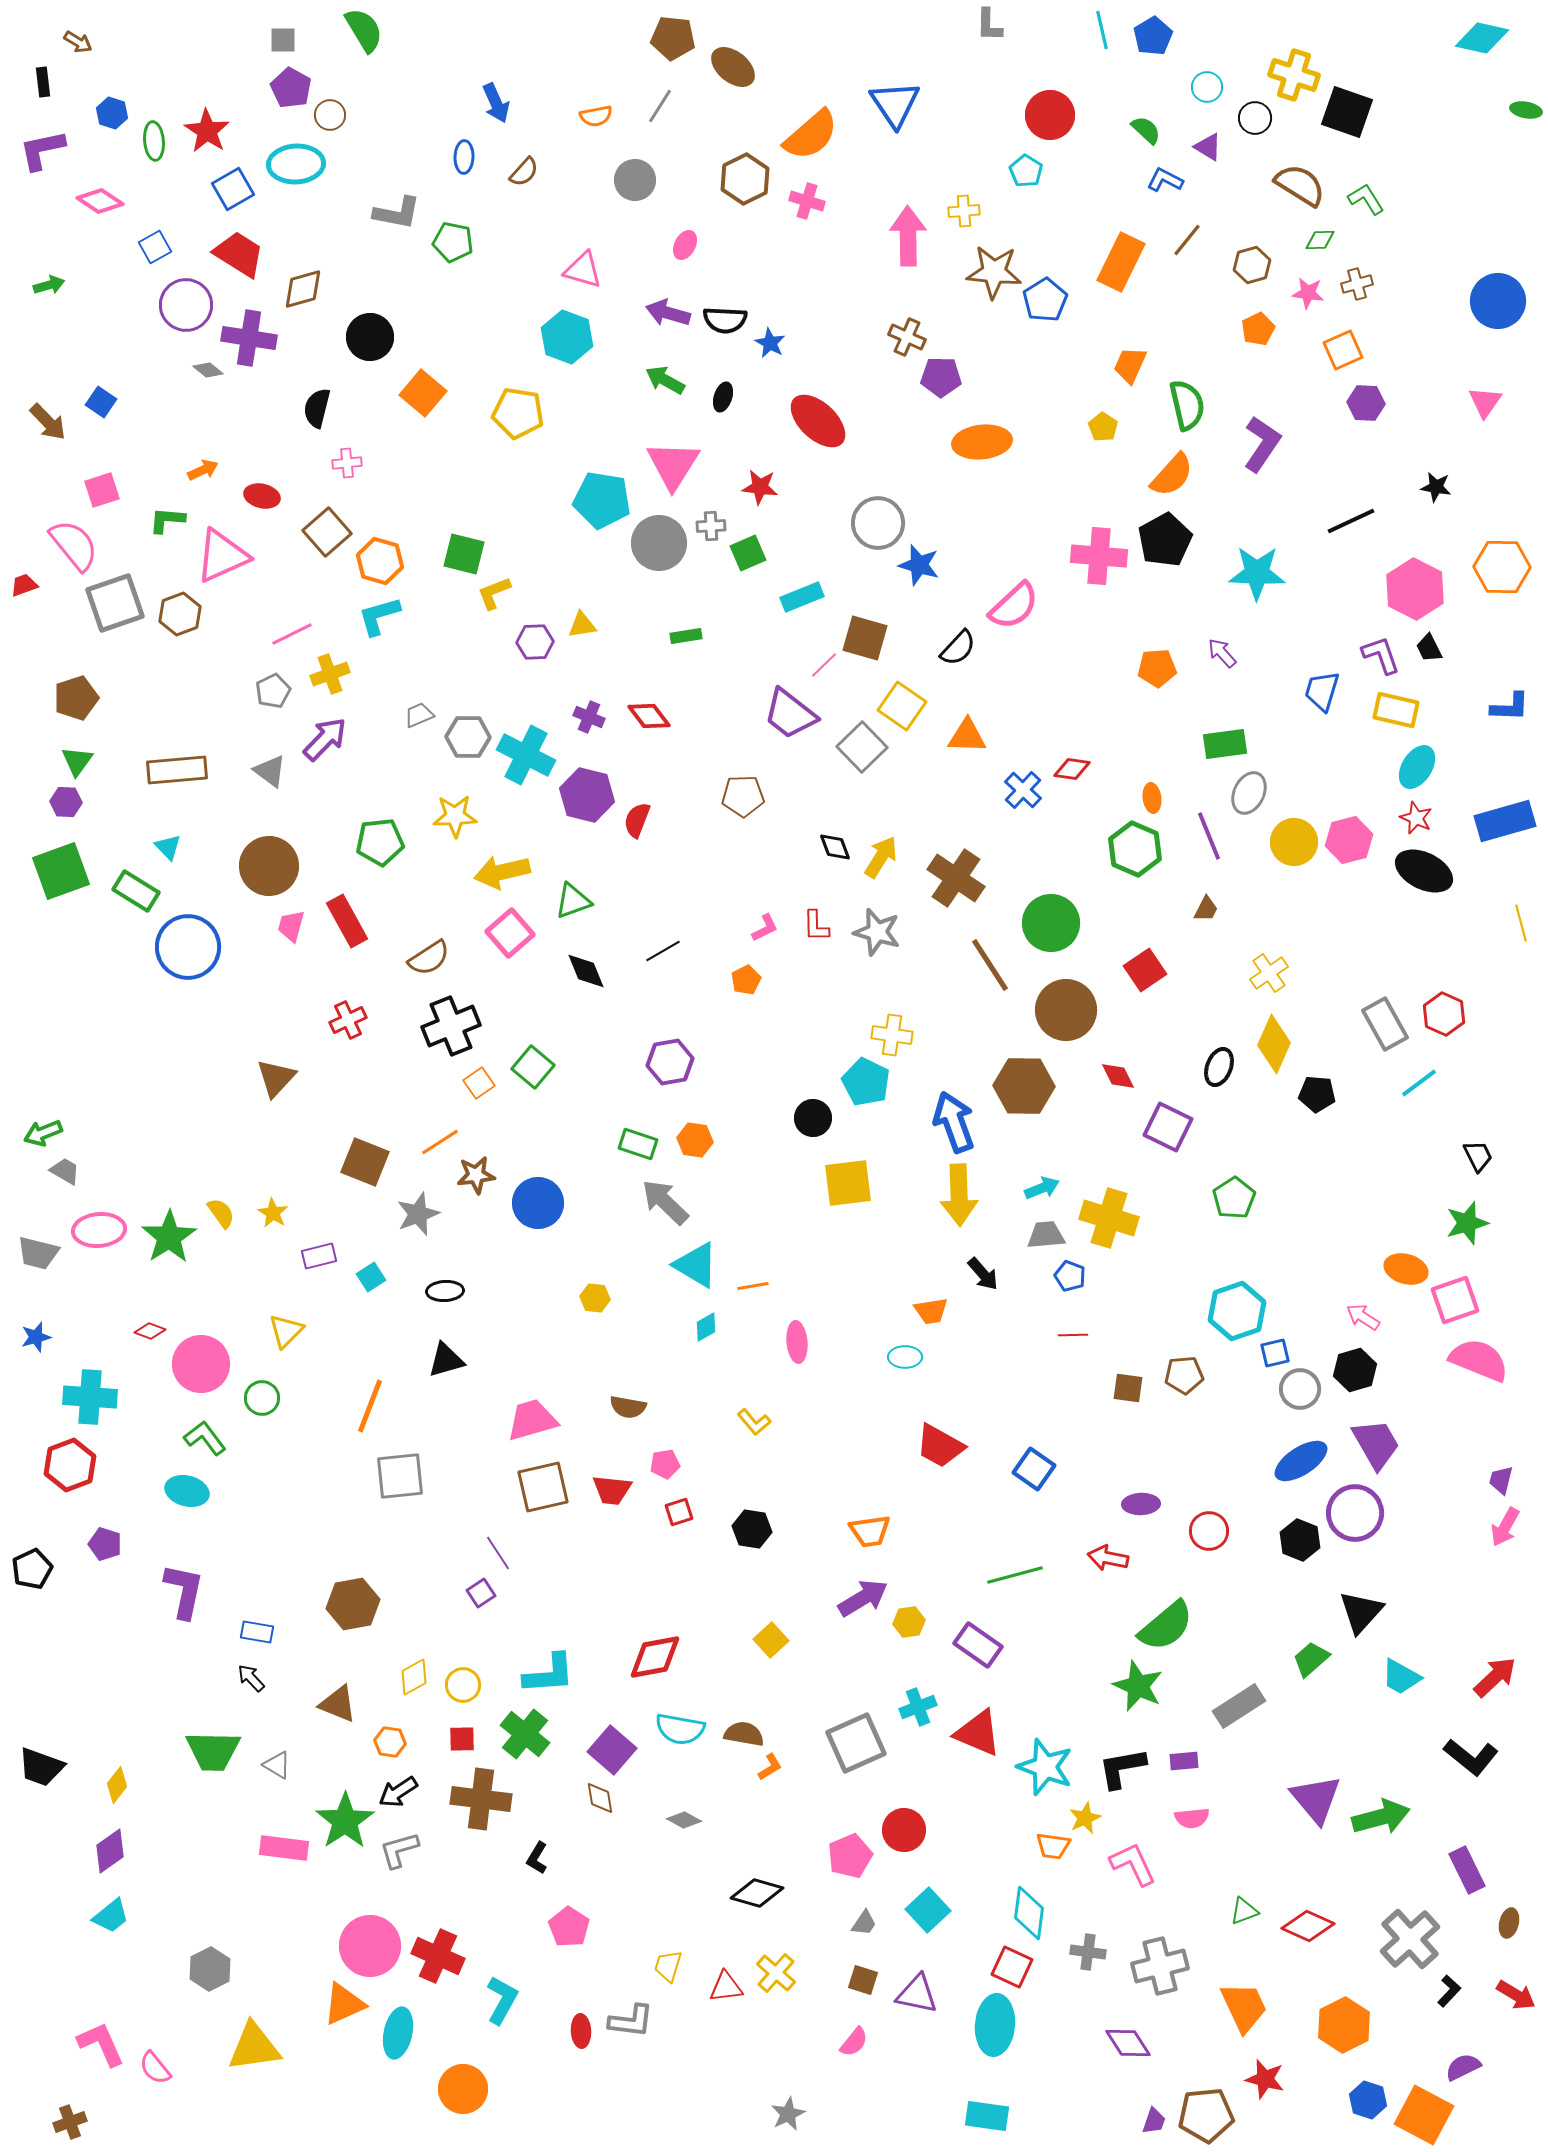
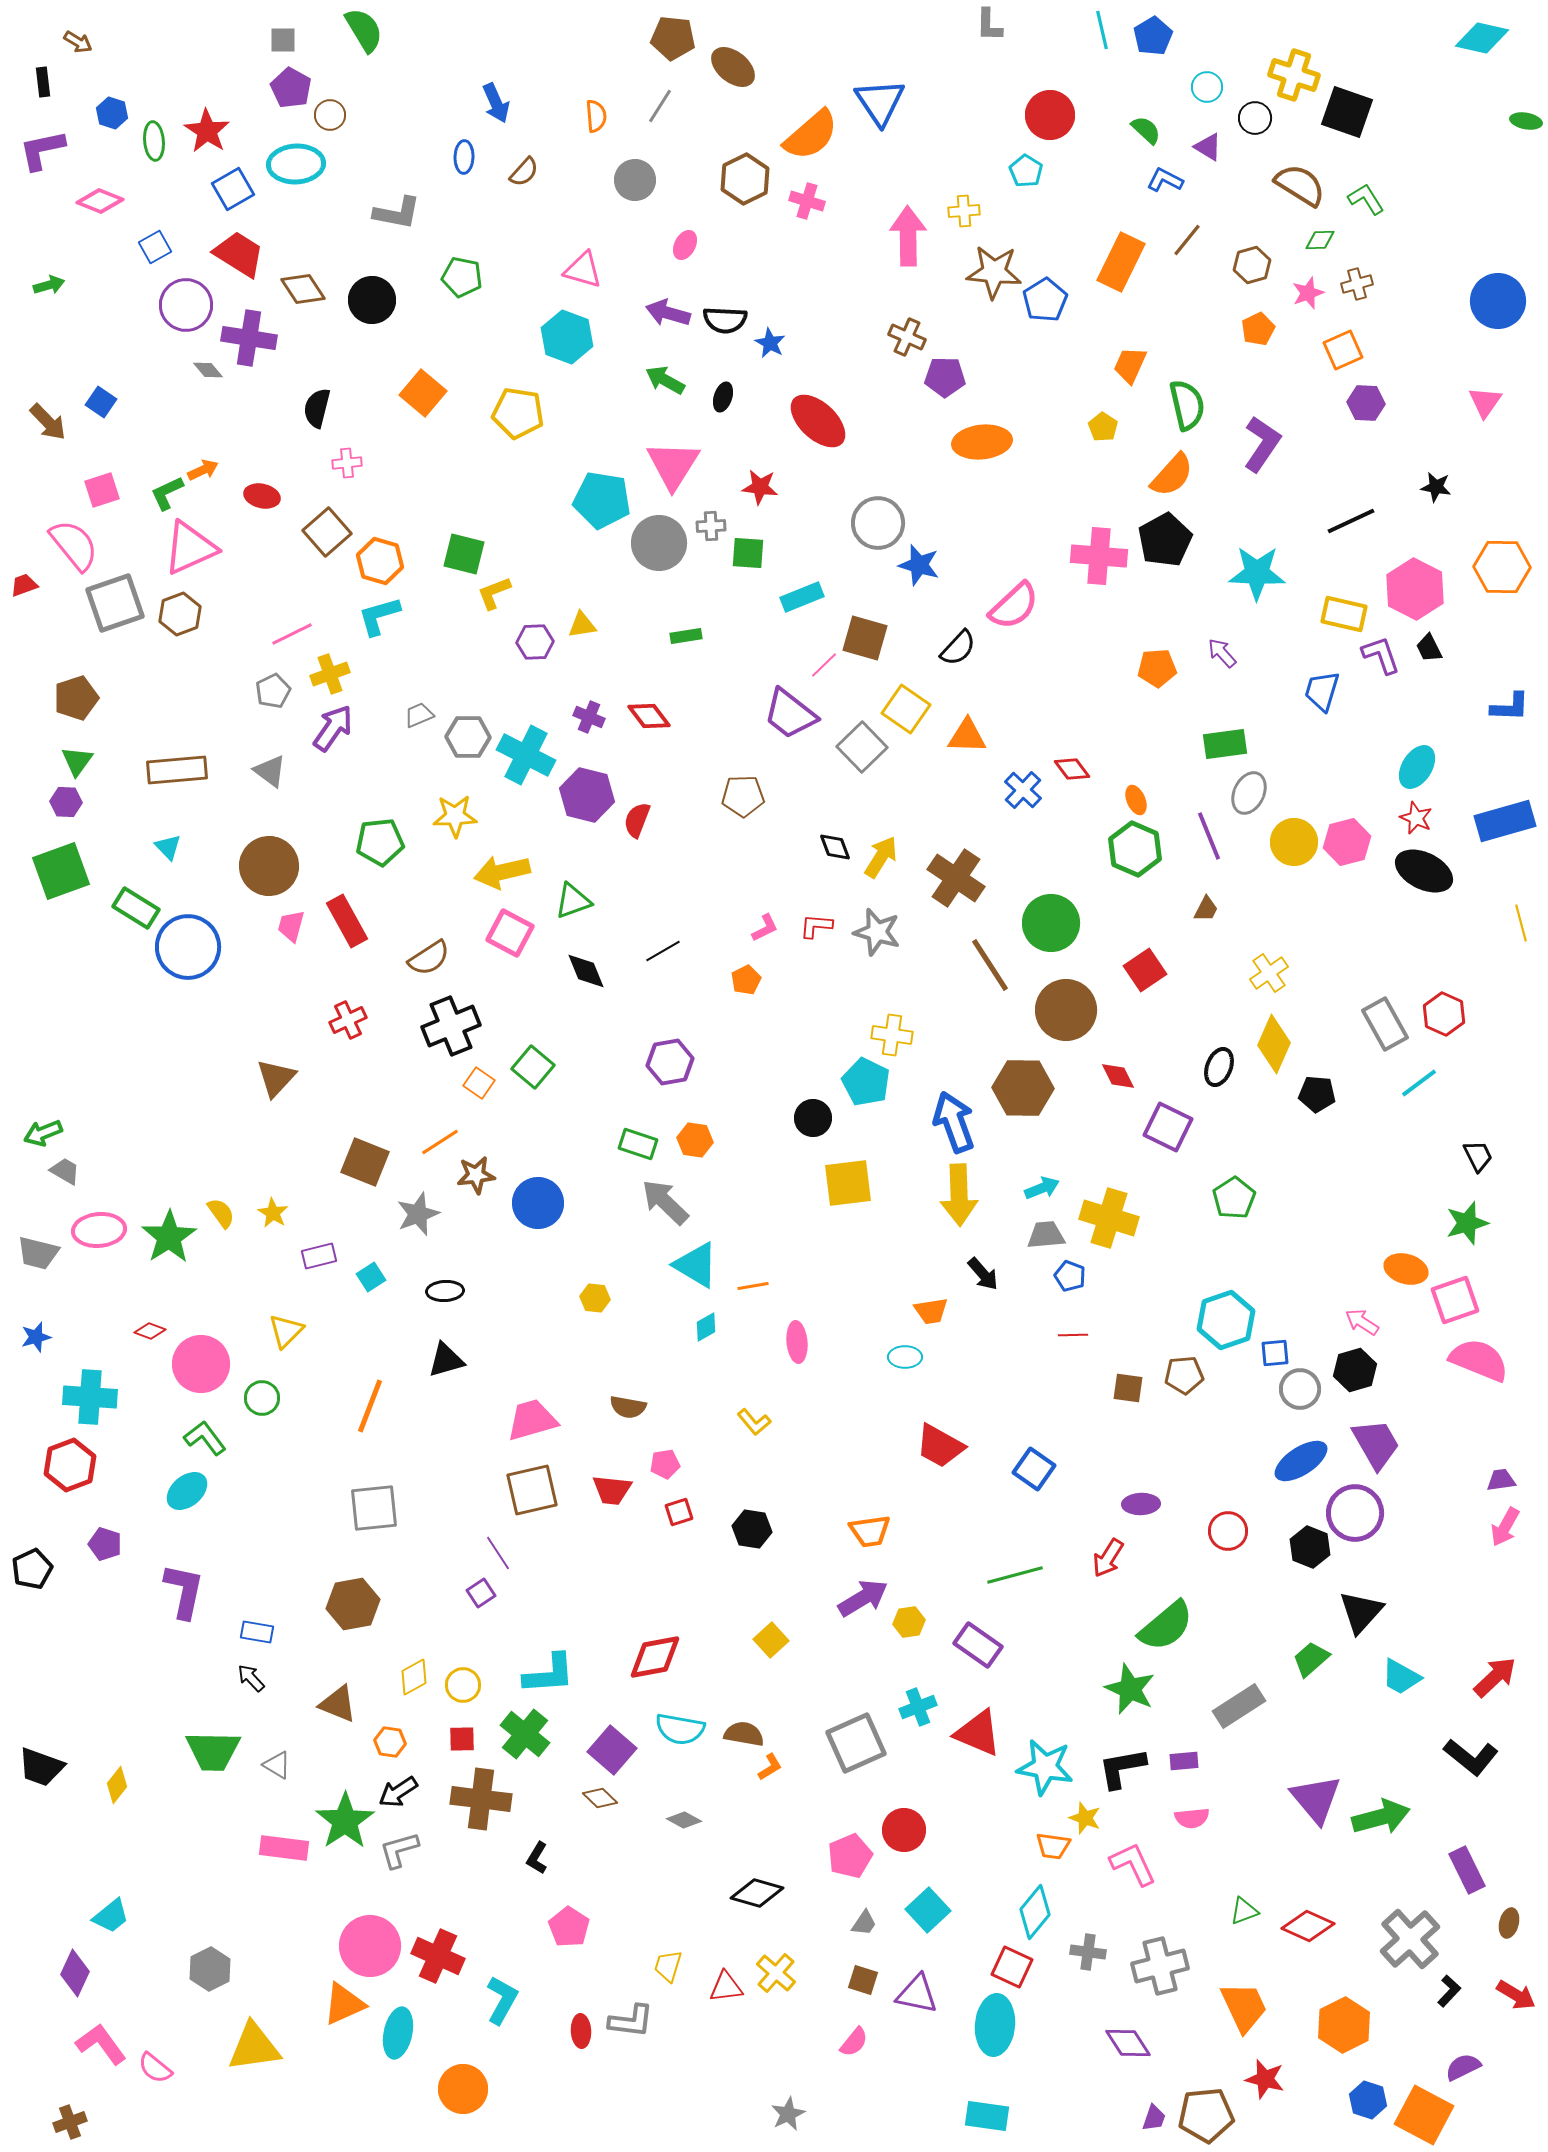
blue triangle at (895, 104): moved 15 px left, 2 px up
green ellipse at (1526, 110): moved 11 px down
orange semicircle at (596, 116): rotated 84 degrees counterclockwise
pink diamond at (100, 201): rotated 12 degrees counterclockwise
green pentagon at (453, 242): moved 9 px right, 35 px down
brown diamond at (303, 289): rotated 72 degrees clockwise
pink star at (1308, 293): rotated 28 degrees counterclockwise
black circle at (370, 337): moved 2 px right, 37 px up
gray diamond at (208, 370): rotated 12 degrees clockwise
purple pentagon at (941, 377): moved 4 px right
green L-shape at (167, 520): moved 27 px up; rotated 30 degrees counterclockwise
green square at (748, 553): rotated 27 degrees clockwise
pink triangle at (222, 556): moved 32 px left, 8 px up
yellow square at (902, 706): moved 4 px right, 3 px down
yellow rectangle at (1396, 710): moved 52 px left, 96 px up
purple arrow at (325, 739): moved 8 px right, 11 px up; rotated 9 degrees counterclockwise
red diamond at (1072, 769): rotated 45 degrees clockwise
orange ellipse at (1152, 798): moved 16 px left, 2 px down; rotated 16 degrees counterclockwise
pink hexagon at (1349, 840): moved 2 px left, 2 px down
green rectangle at (136, 891): moved 17 px down
red L-shape at (816, 926): rotated 96 degrees clockwise
pink square at (510, 933): rotated 21 degrees counterclockwise
orange square at (479, 1083): rotated 20 degrees counterclockwise
brown hexagon at (1024, 1086): moved 1 px left, 2 px down
cyan hexagon at (1237, 1311): moved 11 px left, 9 px down
pink arrow at (1363, 1317): moved 1 px left, 5 px down
blue square at (1275, 1353): rotated 8 degrees clockwise
gray square at (400, 1476): moved 26 px left, 32 px down
purple trapezoid at (1501, 1480): rotated 68 degrees clockwise
brown square at (543, 1487): moved 11 px left, 3 px down
cyan ellipse at (187, 1491): rotated 54 degrees counterclockwise
red circle at (1209, 1531): moved 19 px right
black hexagon at (1300, 1540): moved 10 px right, 7 px down
red arrow at (1108, 1558): rotated 69 degrees counterclockwise
green star at (1138, 1686): moved 8 px left, 3 px down
cyan star at (1045, 1767): rotated 10 degrees counterclockwise
brown diamond at (600, 1798): rotated 36 degrees counterclockwise
yellow star at (1085, 1818): rotated 28 degrees counterclockwise
purple diamond at (110, 1851): moved 35 px left, 122 px down; rotated 30 degrees counterclockwise
cyan diamond at (1029, 1913): moved 6 px right, 1 px up; rotated 32 degrees clockwise
pink L-shape at (101, 2044): rotated 12 degrees counterclockwise
pink semicircle at (155, 2068): rotated 12 degrees counterclockwise
purple trapezoid at (1154, 2121): moved 3 px up
